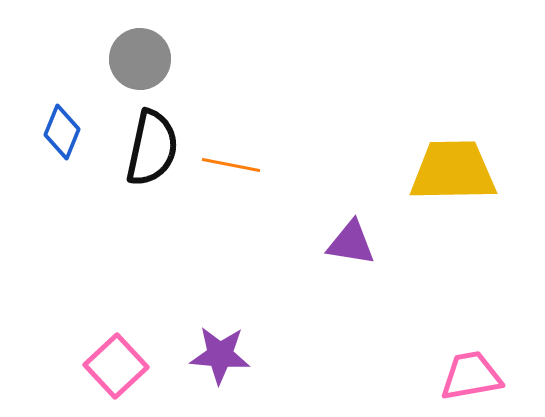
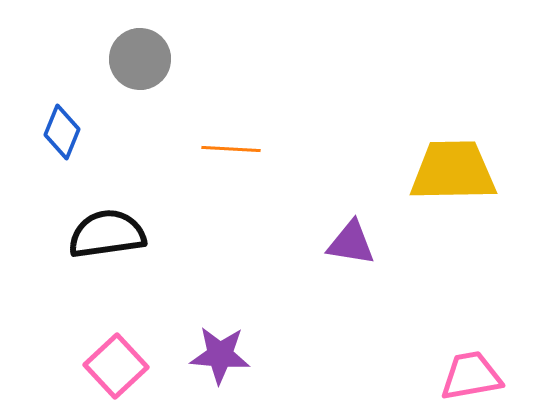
black semicircle: moved 45 px left, 86 px down; rotated 110 degrees counterclockwise
orange line: moved 16 px up; rotated 8 degrees counterclockwise
